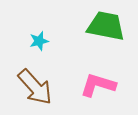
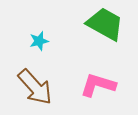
green trapezoid: moved 1 px left, 2 px up; rotated 18 degrees clockwise
